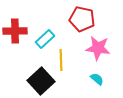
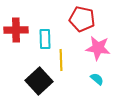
red cross: moved 1 px right, 1 px up
cyan rectangle: rotated 48 degrees counterclockwise
black square: moved 2 px left
